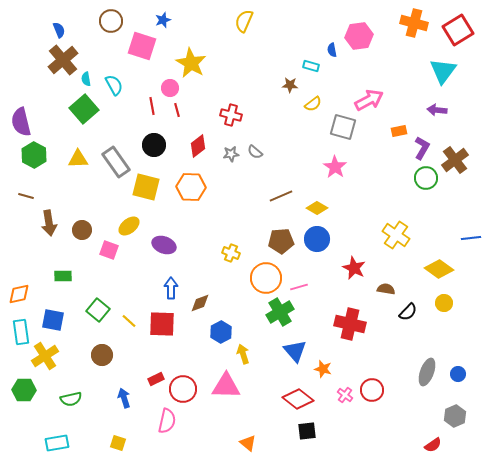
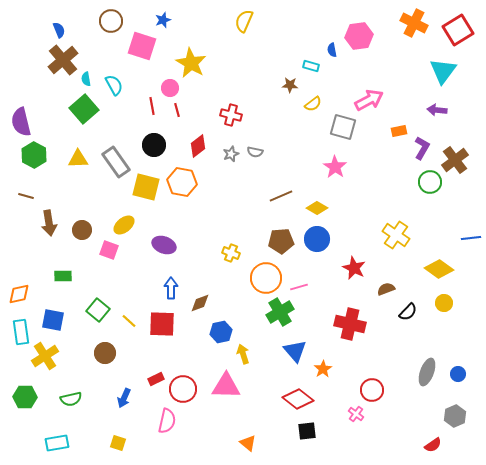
orange cross at (414, 23): rotated 12 degrees clockwise
gray semicircle at (255, 152): rotated 28 degrees counterclockwise
gray star at (231, 154): rotated 14 degrees counterclockwise
green circle at (426, 178): moved 4 px right, 4 px down
orange hexagon at (191, 187): moved 9 px left, 5 px up; rotated 8 degrees clockwise
yellow ellipse at (129, 226): moved 5 px left, 1 px up
brown semicircle at (386, 289): rotated 30 degrees counterclockwise
blue hexagon at (221, 332): rotated 15 degrees clockwise
brown circle at (102, 355): moved 3 px right, 2 px up
orange star at (323, 369): rotated 24 degrees clockwise
green hexagon at (24, 390): moved 1 px right, 7 px down
pink cross at (345, 395): moved 11 px right, 19 px down
blue arrow at (124, 398): rotated 138 degrees counterclockwise
